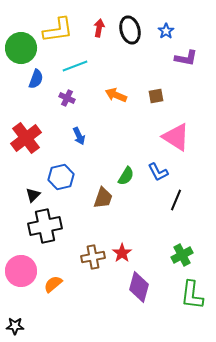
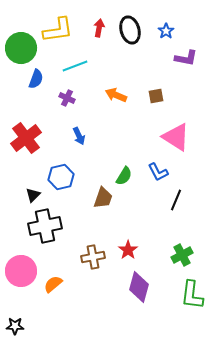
green semicircle: moved 2 px left
red star: moved 6 px right, 3 px up
